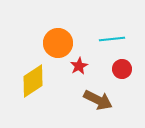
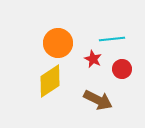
red star: moved 14 px right, 7 px up; rotated 18 degrees counterclockwise
yellow diamond: moved 17 px right
